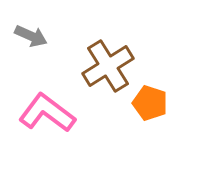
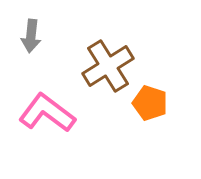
gray arrow: rotated 72 degrees clockwise
